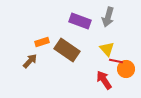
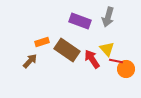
red arrow: moved 12 px left, 21 px up
